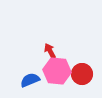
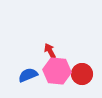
blue semicircle: moved 2 px left, 5 px up
